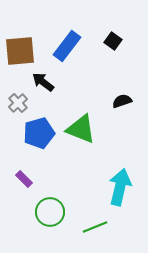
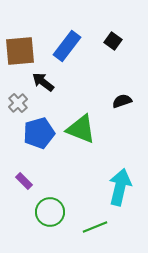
purple rectangle: moved 2 px down
